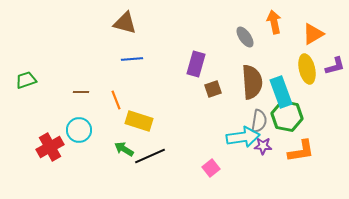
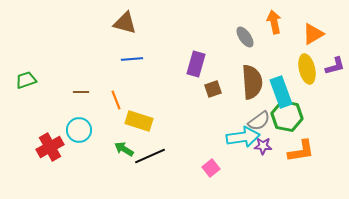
gray semicircle: rotated 45 degrees clockwise
